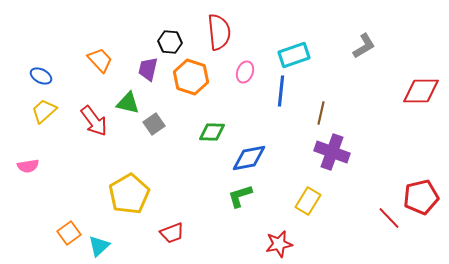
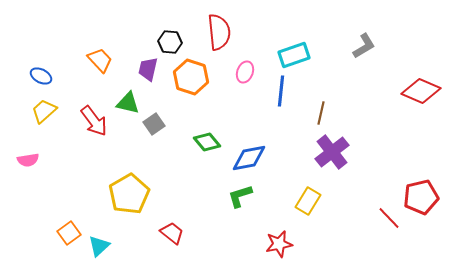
red diamond: rotated 24 degrees clockwise
green diamond: moved 5 px left, 10 px down; rotated 48 degrees clockwise
purple cross: rotated 32 degrees clockwise
pink semicircle: moved 6 px up
red trapezoid: rotated 120 degrees counterclockwise
